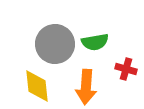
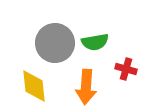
gray circle: moved 1 px up
yellow diamond: moved 3 px left
